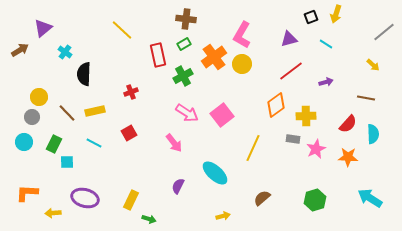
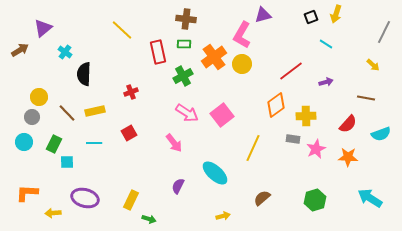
gray line at (384, 32): rotated 25 degrees counterclockwise
purple triangle at (289, 39): moved 26 px left, 24 px up
green rectangle at (184, 44): rotated 32 degrees clockwise
red rectangle at (158, 55): moved 3 px up
cyan semicircle at (373, 134): moved 8 px right; rotated 72 degrees clockwise
cyan line at (94, 143): rotated 28 degrees counterclockwise
